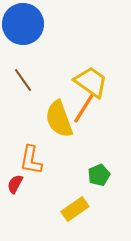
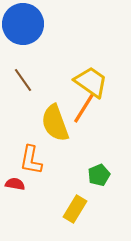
yellow semicircle: moved 4 px left, 4 px down
red semicircle: rotated 72 degrees clockwise
yellow rectangle: rotated 24 degrees counterclockwise
